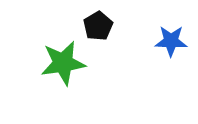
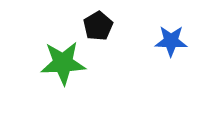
green star: rotated 6 degrees clockwise
